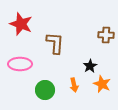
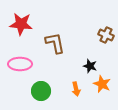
red star: rotated 15 degrees counterclockwise
brown cross: rotated 21 degrees clockwise
brown L-shape: rotated 15 degrees counterclockwise
black star: rotated 24 degrees counterclockwise
orange arrow: moved 2 px right, 4 px down
green circle: moved 4 px left, 1 px down
